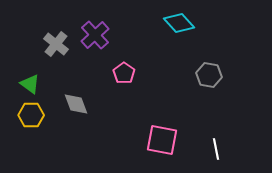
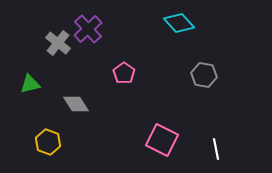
purple cross: moved 7 px left, 6 px up
gray cross: moved 2 px right, 1 px up
gray hexagon: moved 5 px left
green triangle: rotated 50 degrees counterclockwise
gray diamond: rotated 12 degrees counterclockwise
yellow hexagon: moved 17 px right, 27 px down; rotated 20 degrees clockwise
pink square: rotated 16 degrees clockwise
